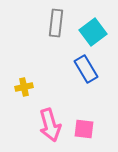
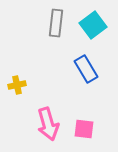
cyan square: moved 7 px up
yellow cross: moved 7 px left, 2 px up
pink arrow: moved 2 px left, 1 px up
